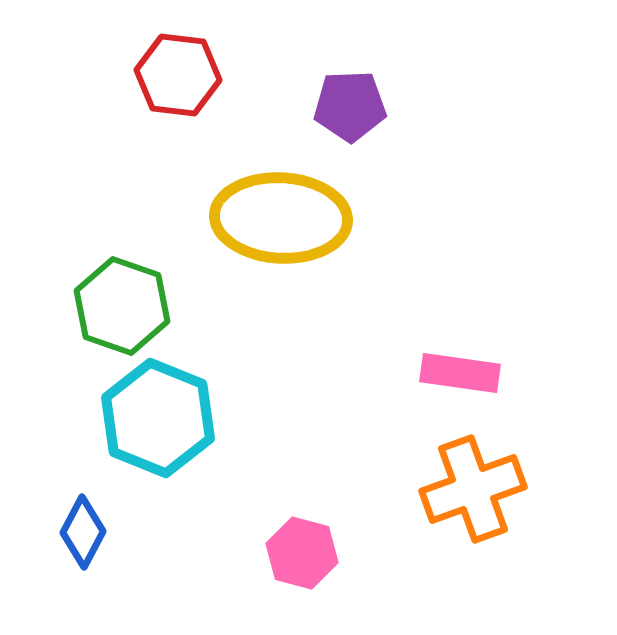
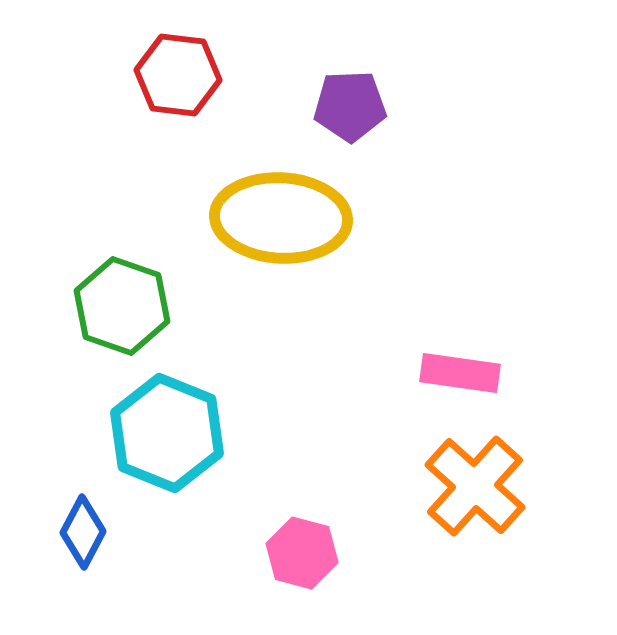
cyan hexagon: moved 9 px right, 15 px down
orange cross: moved 2 px right, 3 px up; rotated 28 degrees counterclockwise
